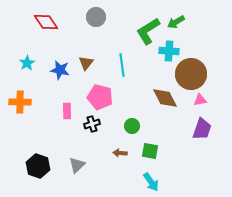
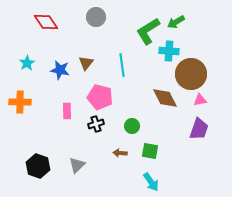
black cross: moved 4 px right
purple trapezoid: moved 3 px left
